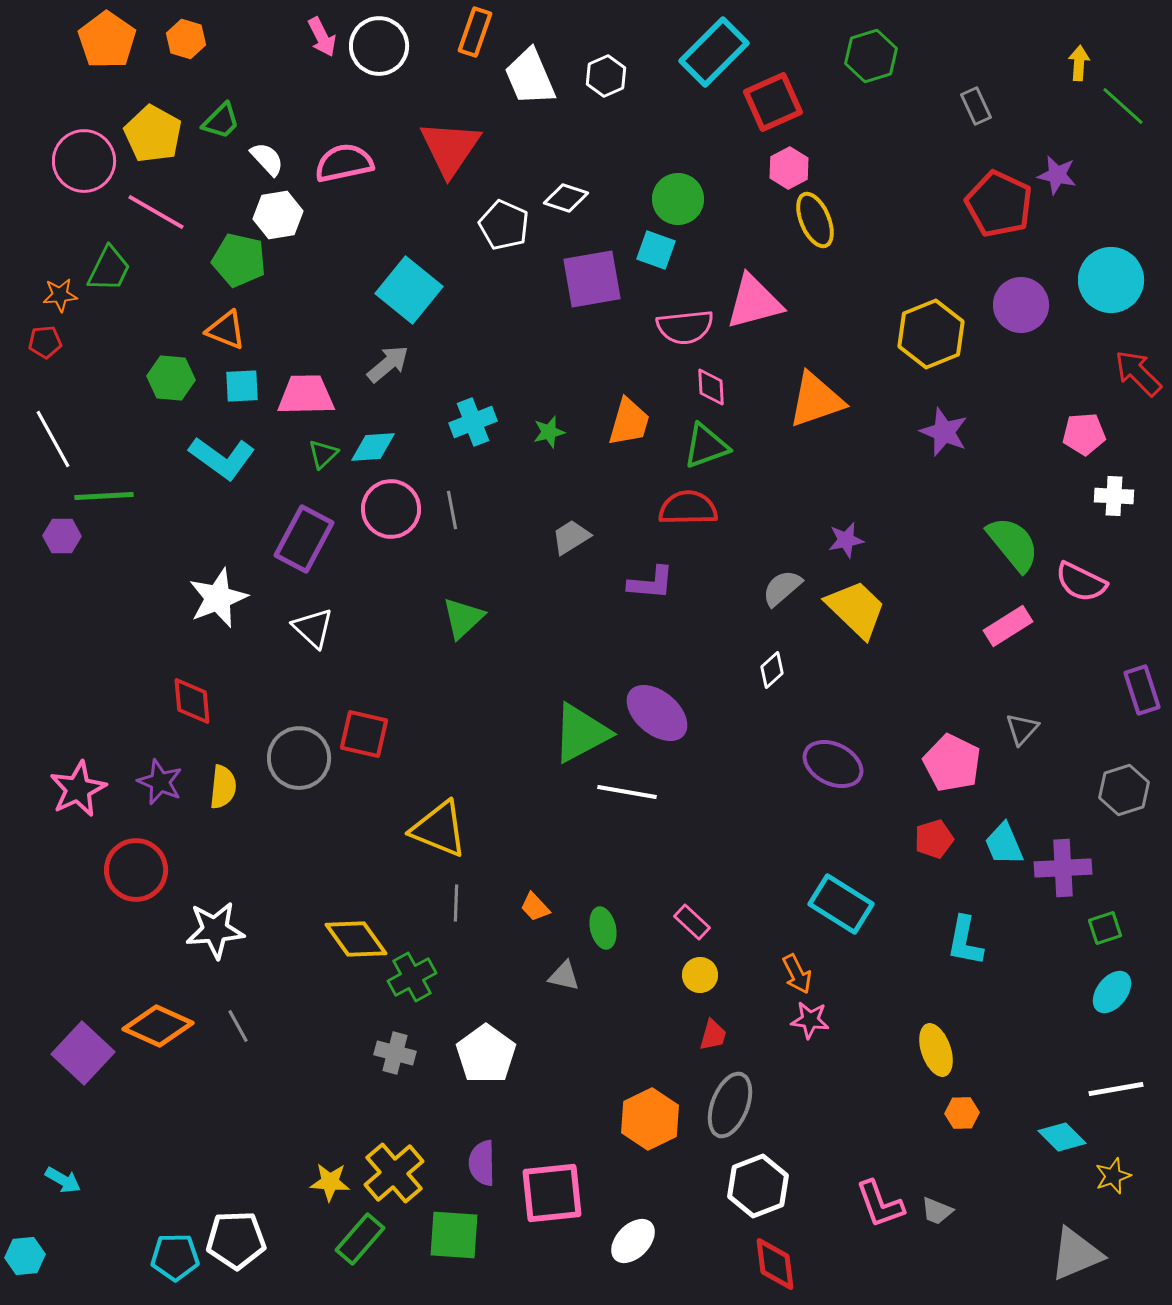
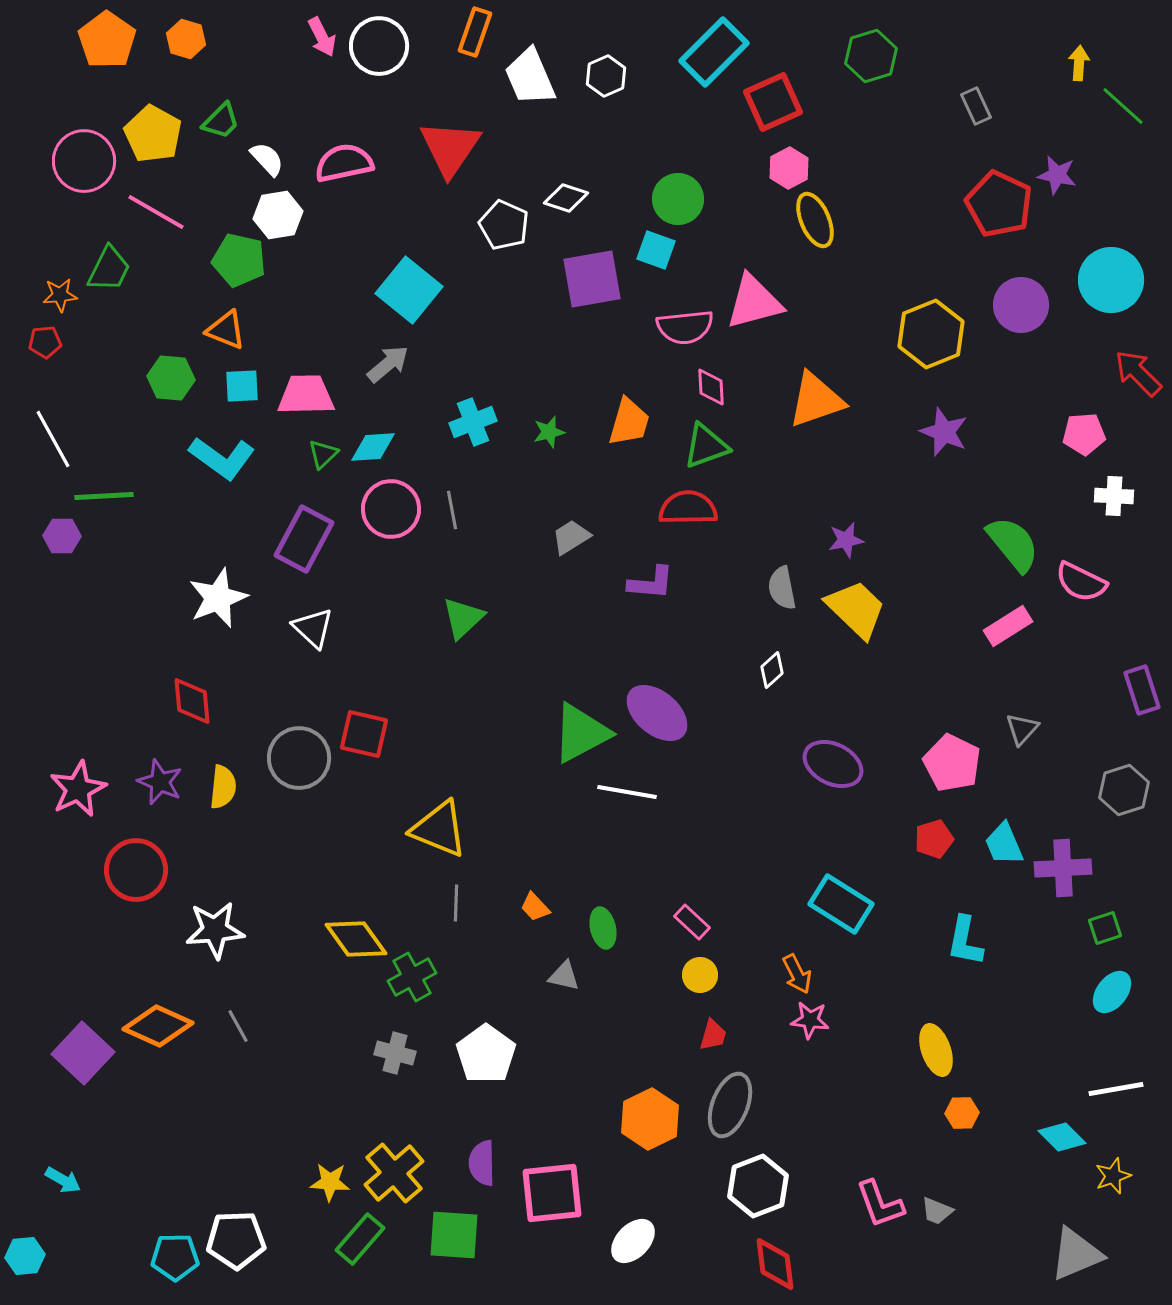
gray semicircle at (782, 588): rotated 60 degrees counterclockwise
